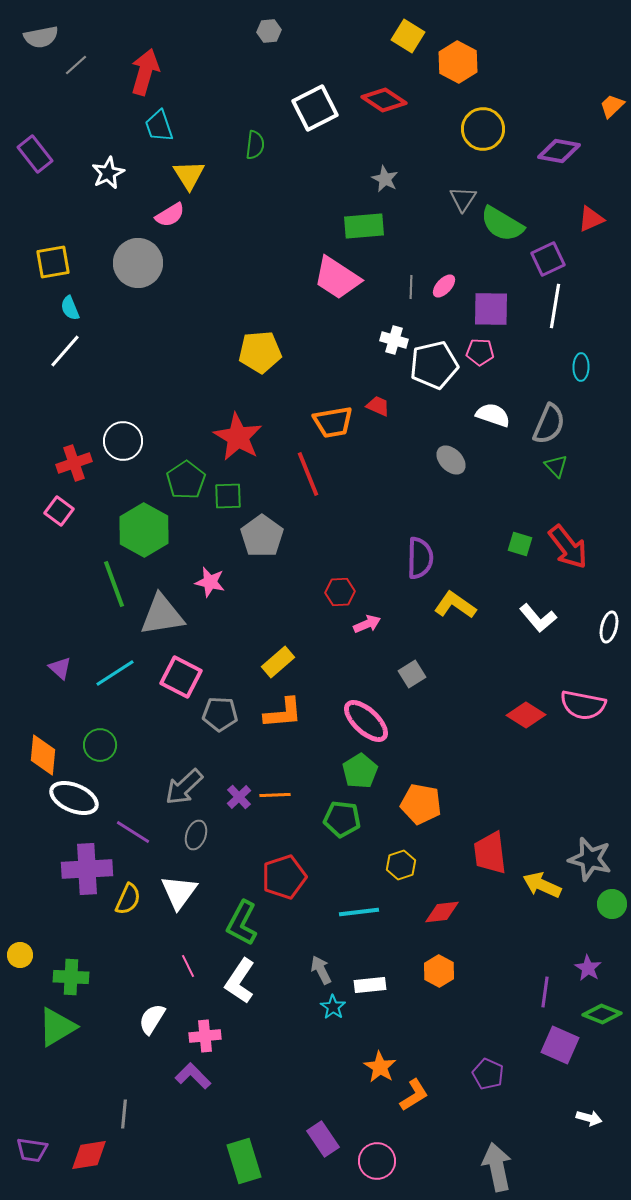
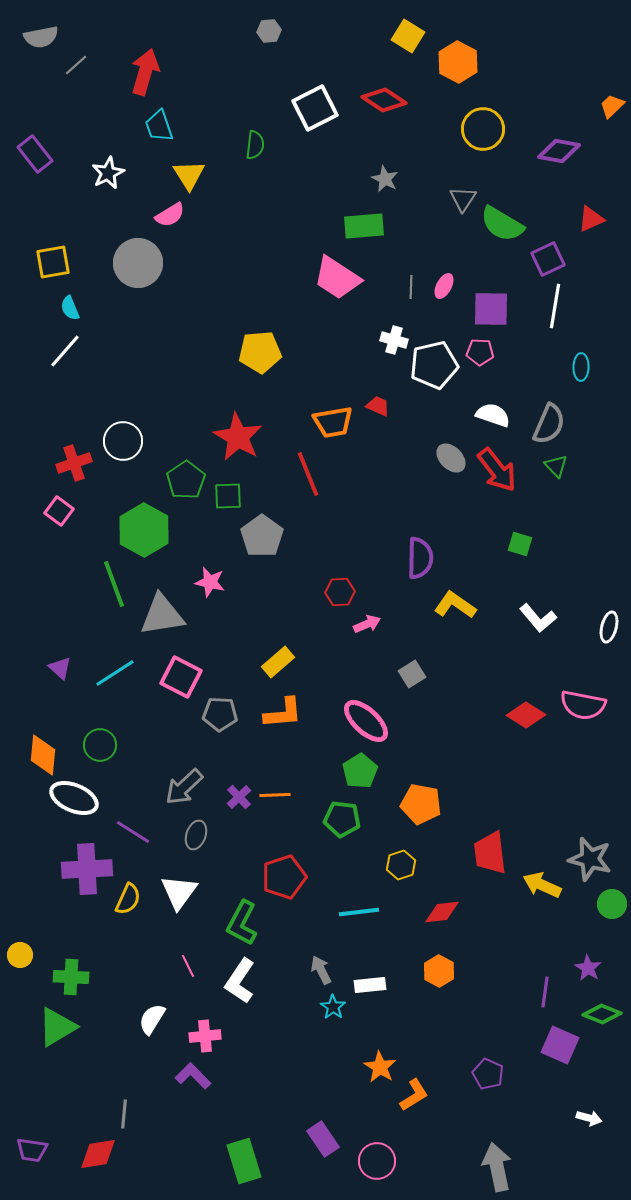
pink ellipse at (444, 286): rotated 15 degrees counterclockwise
gray ellipse at (451, 460): moved 2 px up
red arrow at (568, 547): moved 71 px left, 77 px up
red diamond at (89, 1155): moved 9 px right, 1 px up
